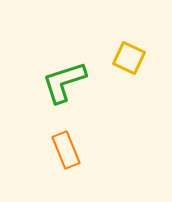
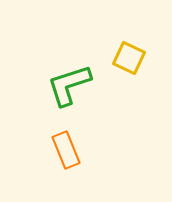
green L-shape: moved 5 px right, 3 px down
